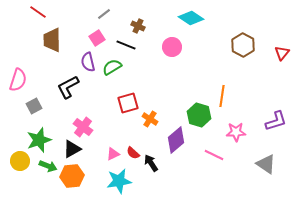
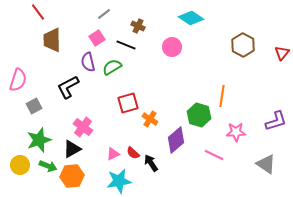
red line: rotated 18 degrees clockwise
yellow circle: moved 4 px down
